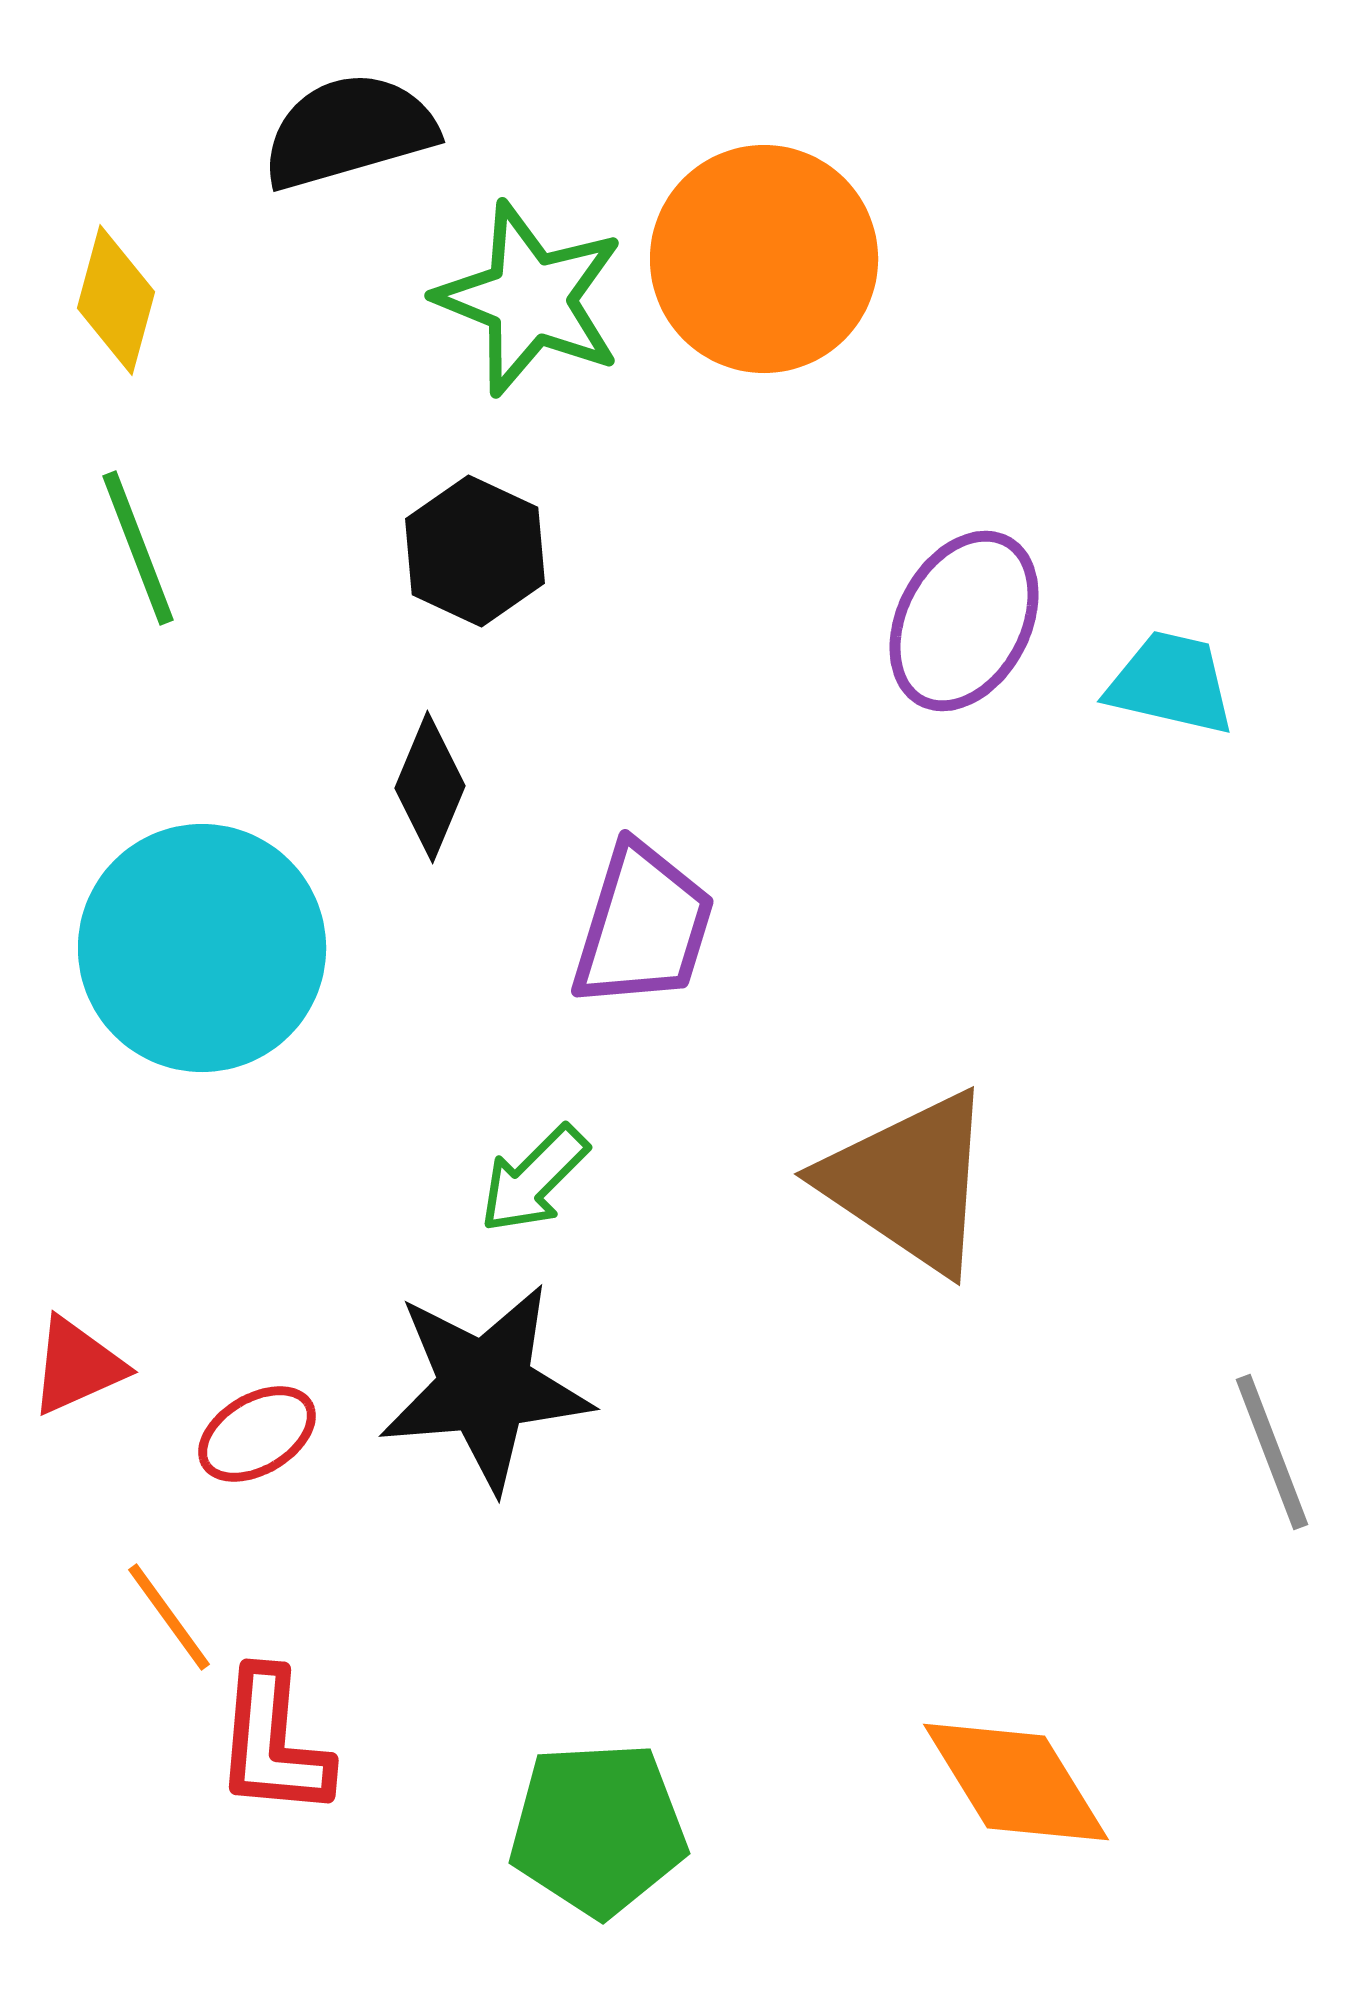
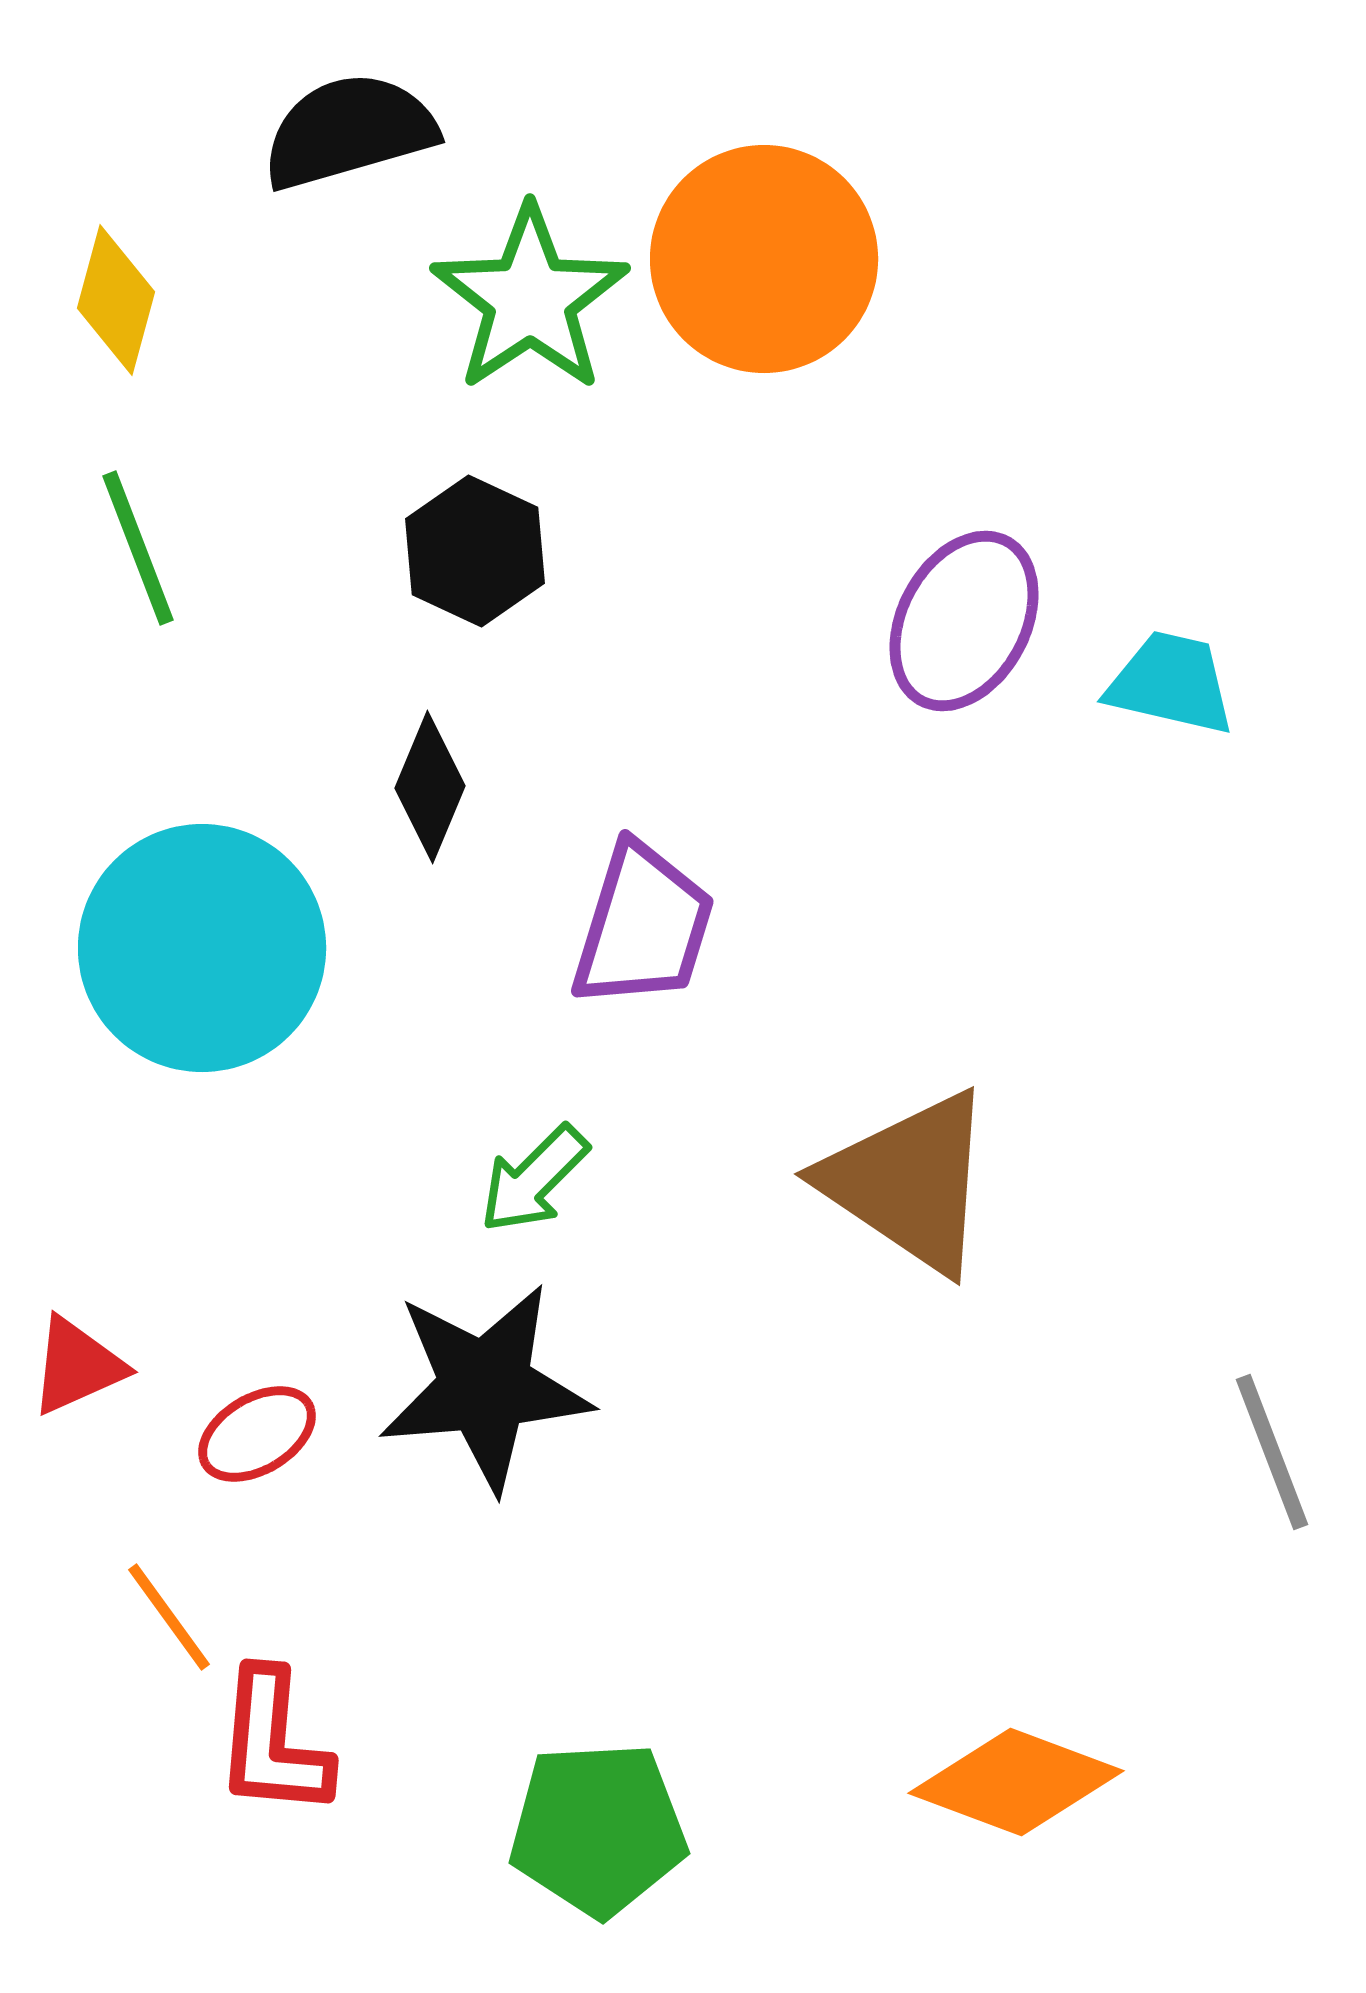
green star: rotated 16 degrees clockwise
orange diamond: rotated 38 degrees counterclockwise
